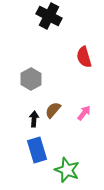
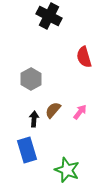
pink arrow: moved 4 px left, 1 px up
blue rectangle: moved 10 px left
